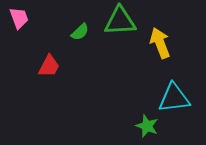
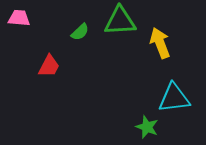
pink trapezoid: rotated 65 degrees counterclockwise
green star: moved 1 px down
